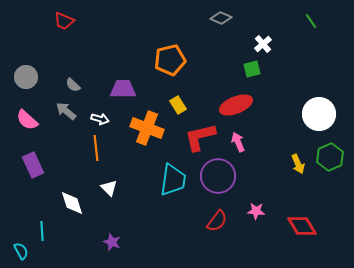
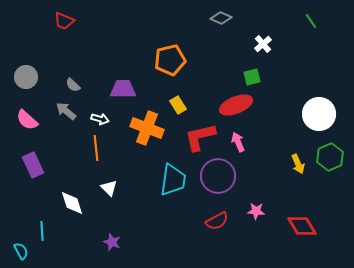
green square: moved 8 px down
red semicircle: rotated 25 degrees clockwise
